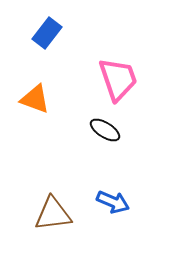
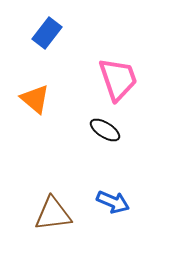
orange triangle: rotated 20 degrees clockwise
